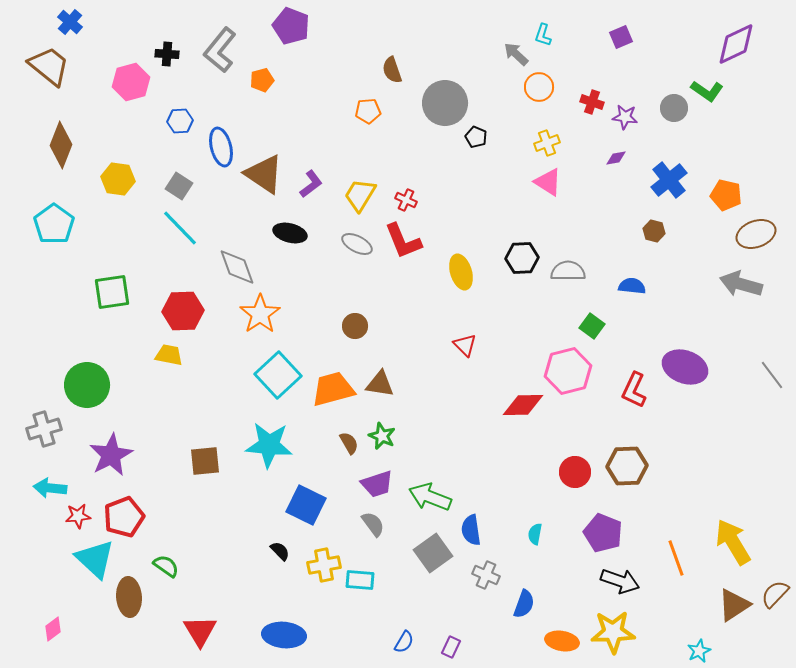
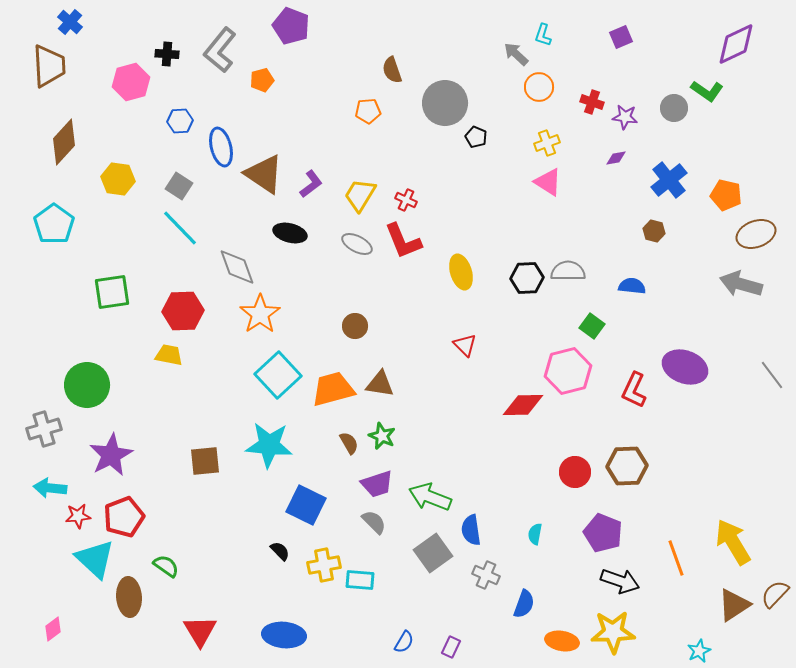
brown trapezoid at (49, 66): rotated 48 degrees clockwise
brown diamond at (61, 145): moved 3 px right, 3 px up; rotated 21 degrees clockwise
black hexagon at (522, 258): moved 5 px right, 20 px down
gray semicircle at (373, 524): moved 1 px right, 2 px up; rotated 8 degrees counterclockwise
